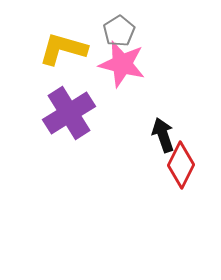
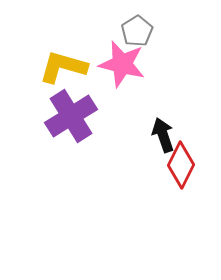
gray pentagon: moved 18 px right
yellow L-shape: moved 18 px down
purple cross: moved 2 px right, 3 px down
